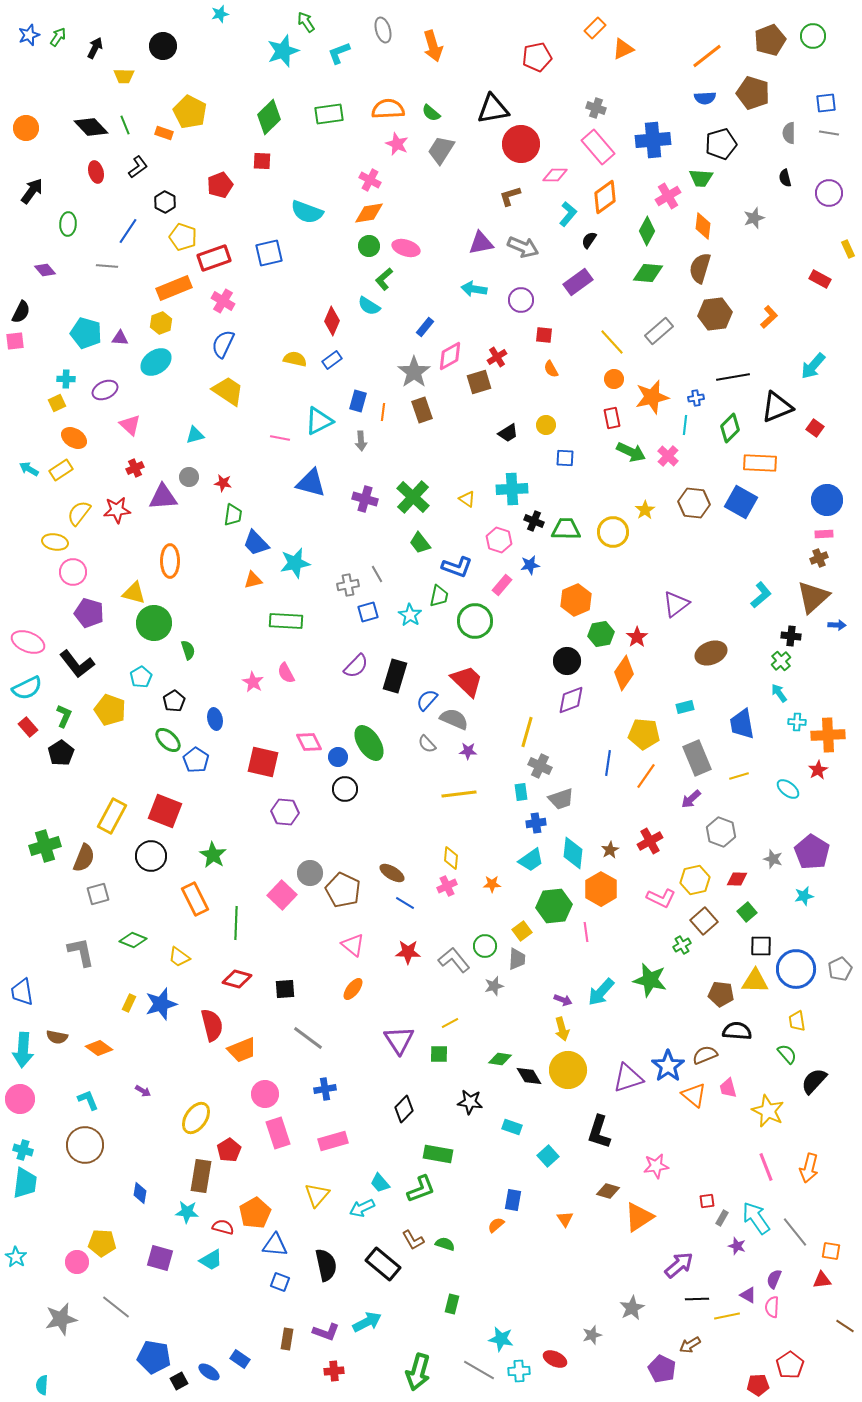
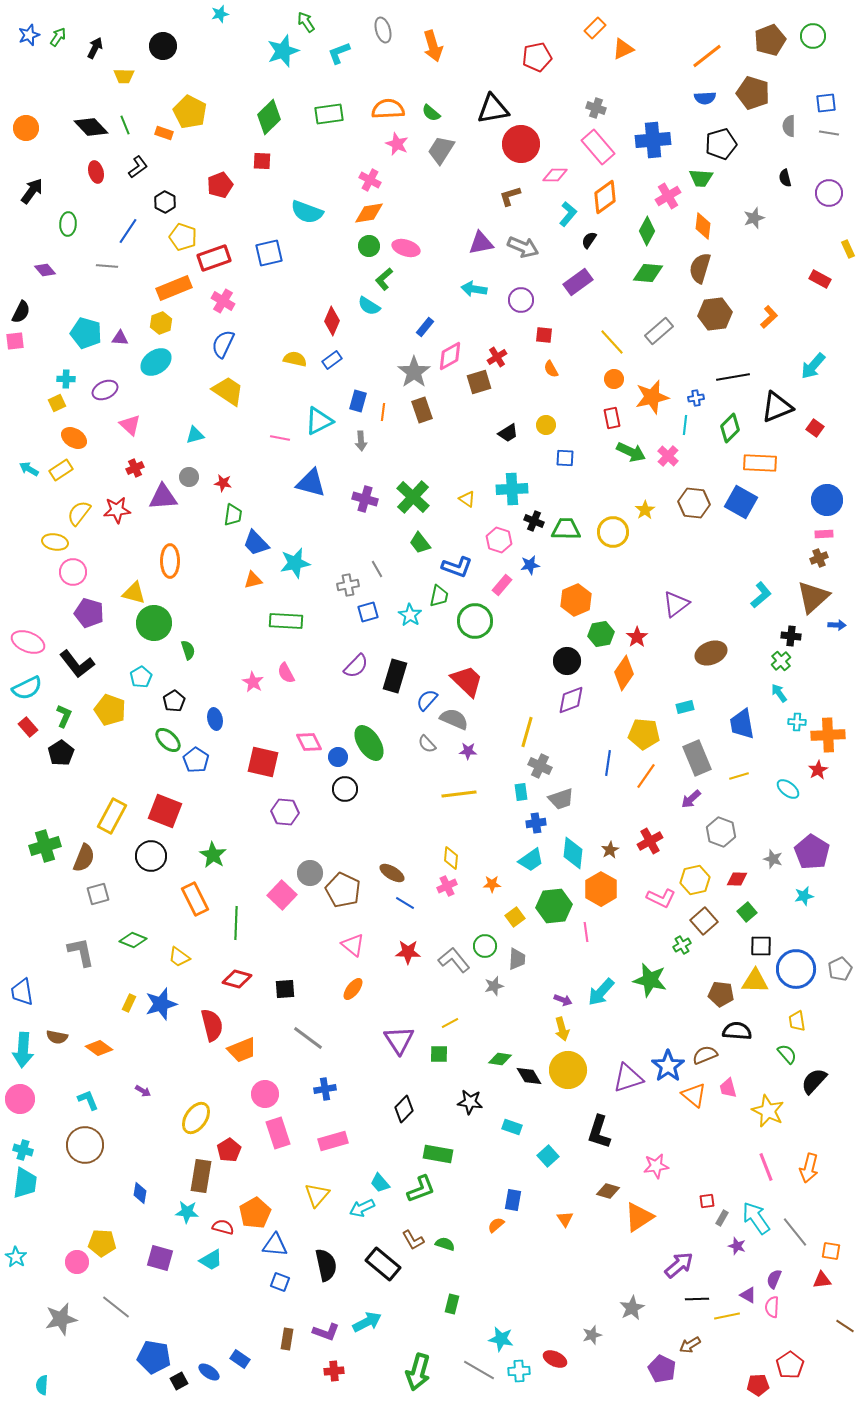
gray semicircle at (789, 133): moved 7 px up
gray line at (377, 574): moved 5 px up
yellow square at (522, 931): moved 7 px left, 14 px up
